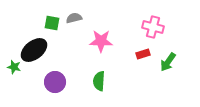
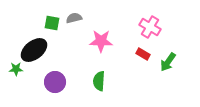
pink cross: moved 3 px left; rotated 15 degrees clockwise
red rectangle: rotated 48 degrees clockwise
green star: moved 2 px right, 2 px down; rotated 16 degrees counterclockwise
